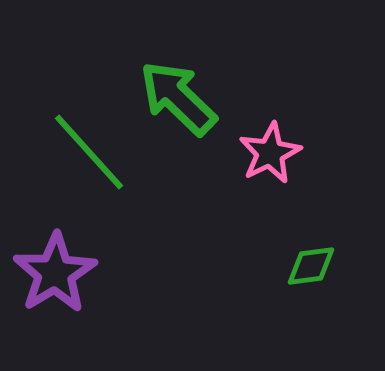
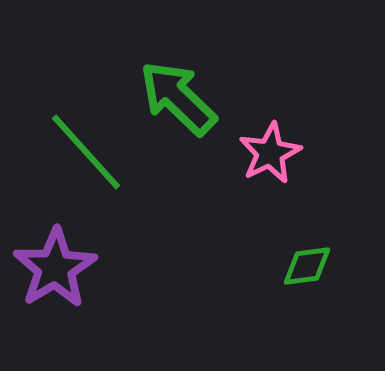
green line: moved 3 px left
green diamond: moved 4 px left
purple star: moved 5 px up
